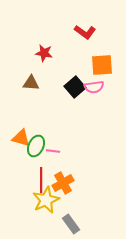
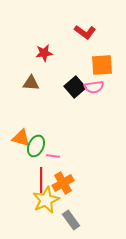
red star: rotated 18 degrees counterclockwise
pink line: moved 5 px down
gray rectangle: moved 4 px up
